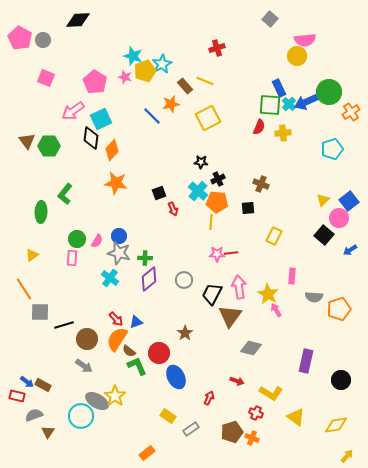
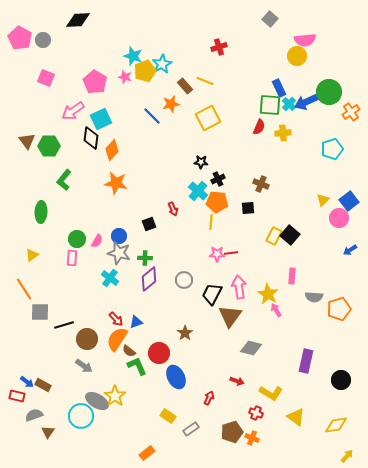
red cross at (217, 48): moved 2 px right, 1 px up
black square at (159, 193): moved 10 px left, 31 px down
green L-shape at (65, 194): moved 1 px left, 14 px up
black square at (324, 235): moved 34 px left
